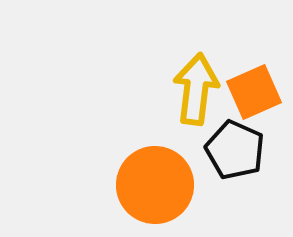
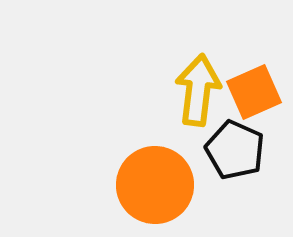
yellow arrow: moved 2 px right, 1 px down
